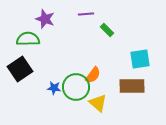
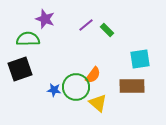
purple line: moved 11 px down; rotated 35 degrees counterclockwise
black square: rotated 15 degrees clockwise
blue star: moved 2 px down
